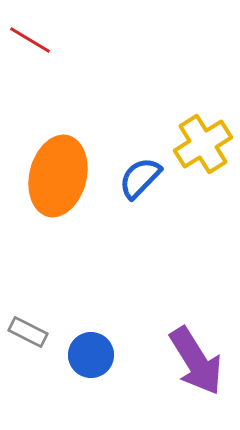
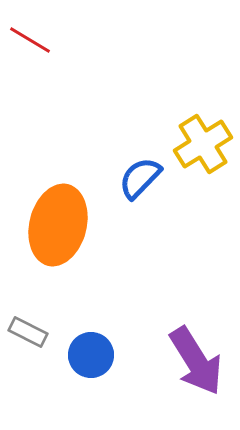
orange ellipse: moved 49 px down
